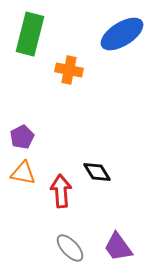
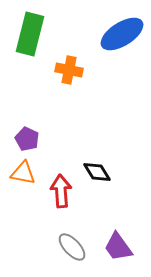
purple pentagon: moved 5 px right, 2 px down; rotated 20 degrees counterclockwise
gray ellipse: moved 2 px right, 1 px up
